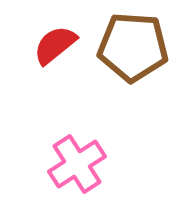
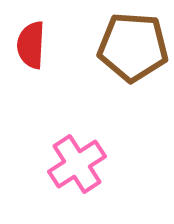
red semicircle: moved 24 px left; rotated 48 degrees counterclockwise
